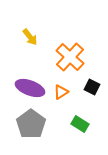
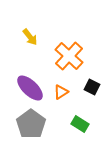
orange cross: moved 1 px left, 1 px up
purple ellipse: rotated 24 degrees clockwise
